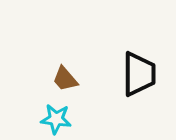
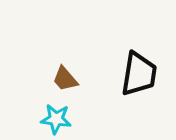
black trapezoid: rotated 9 degrees clockwise
